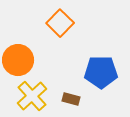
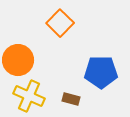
yellow cross: moved 3 px left; rotated 24 degrees counterclockwise
